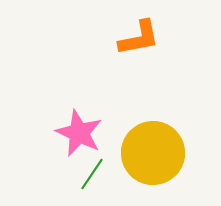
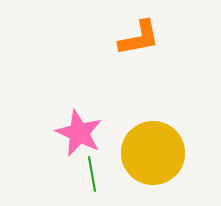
green line: rotated 44 degrees counterclockwise
